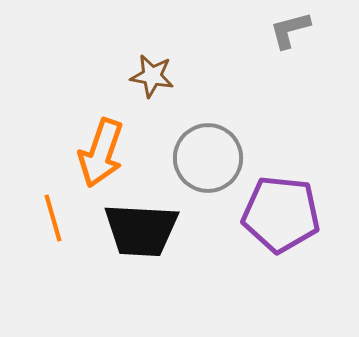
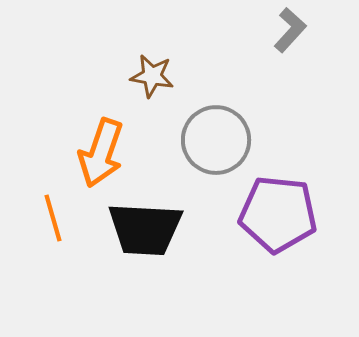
gray L-shape: rotated 147 degrees clockwise
gray circle: moved 8 px right, 18 px up
purple pentagon: moved 3 px left
black trapezoid: moved 4 px right, 1 px up
